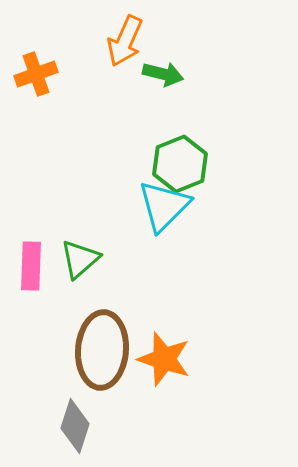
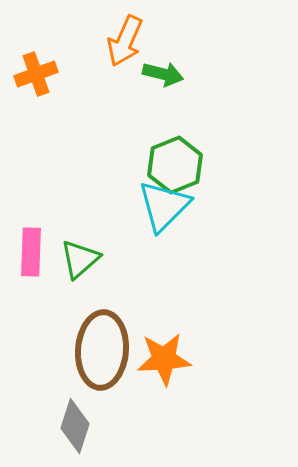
green hexagon: moved 5 px left, 1 px down
pink rectangle: moved 14 px up
orange star: rotated 22 degrees counterclockwise
